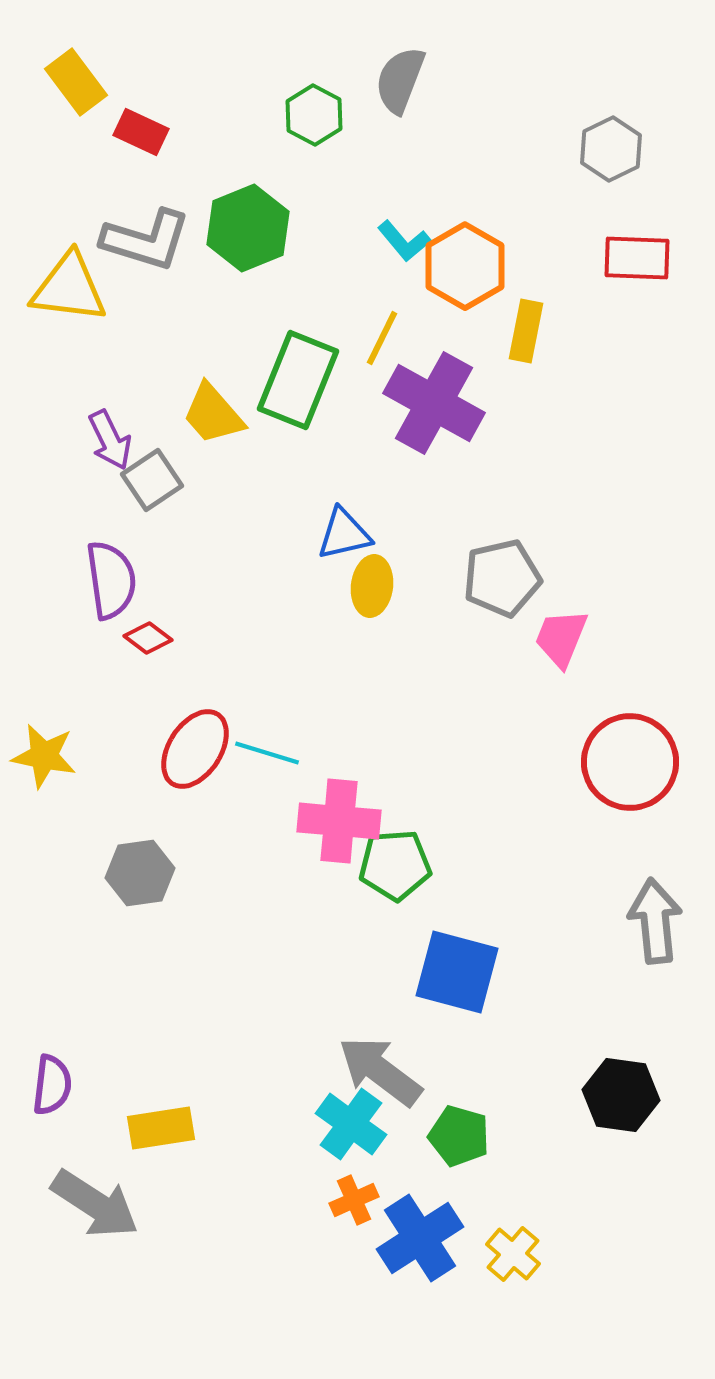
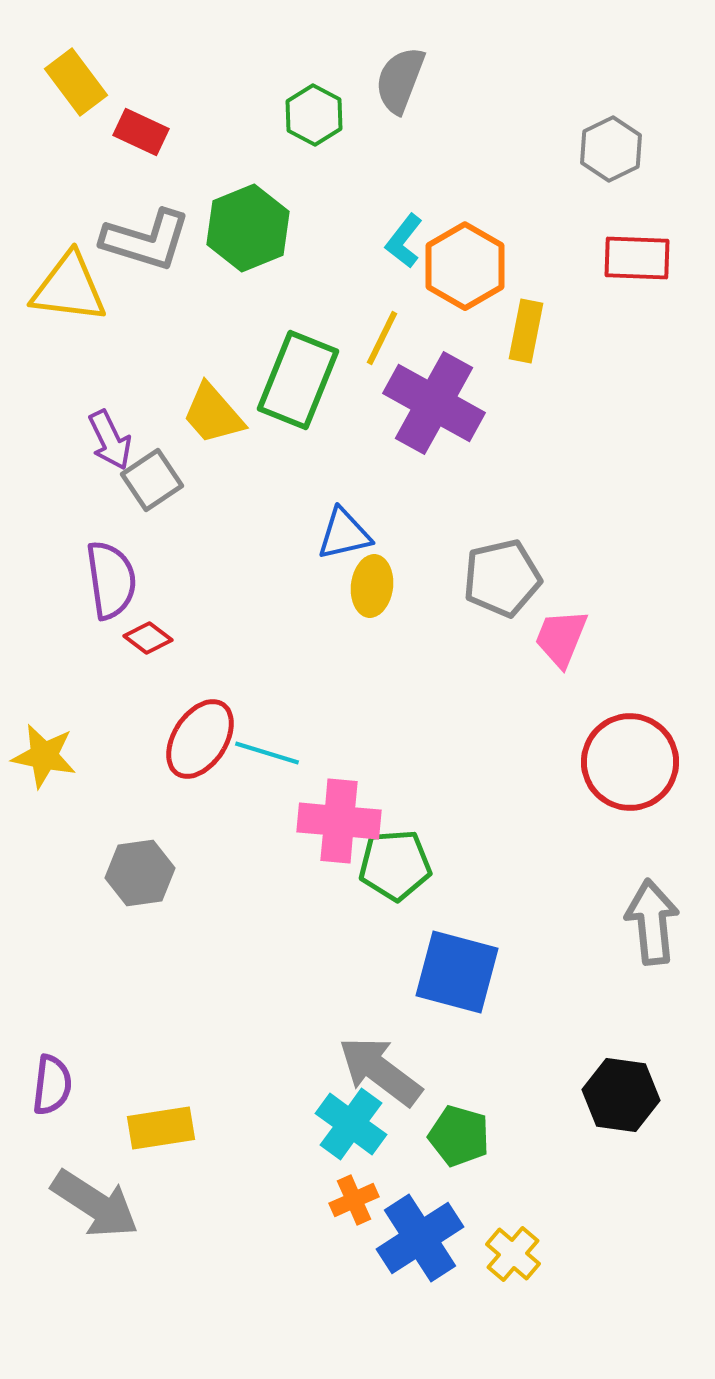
cyan L-shape at (404, 241): rotated 78 degrees clockwise
red ellipse at (195, 749): moved 5 px right, 10 px up
gray arrow at (655, 921): moved 3 px left, 1 px down
